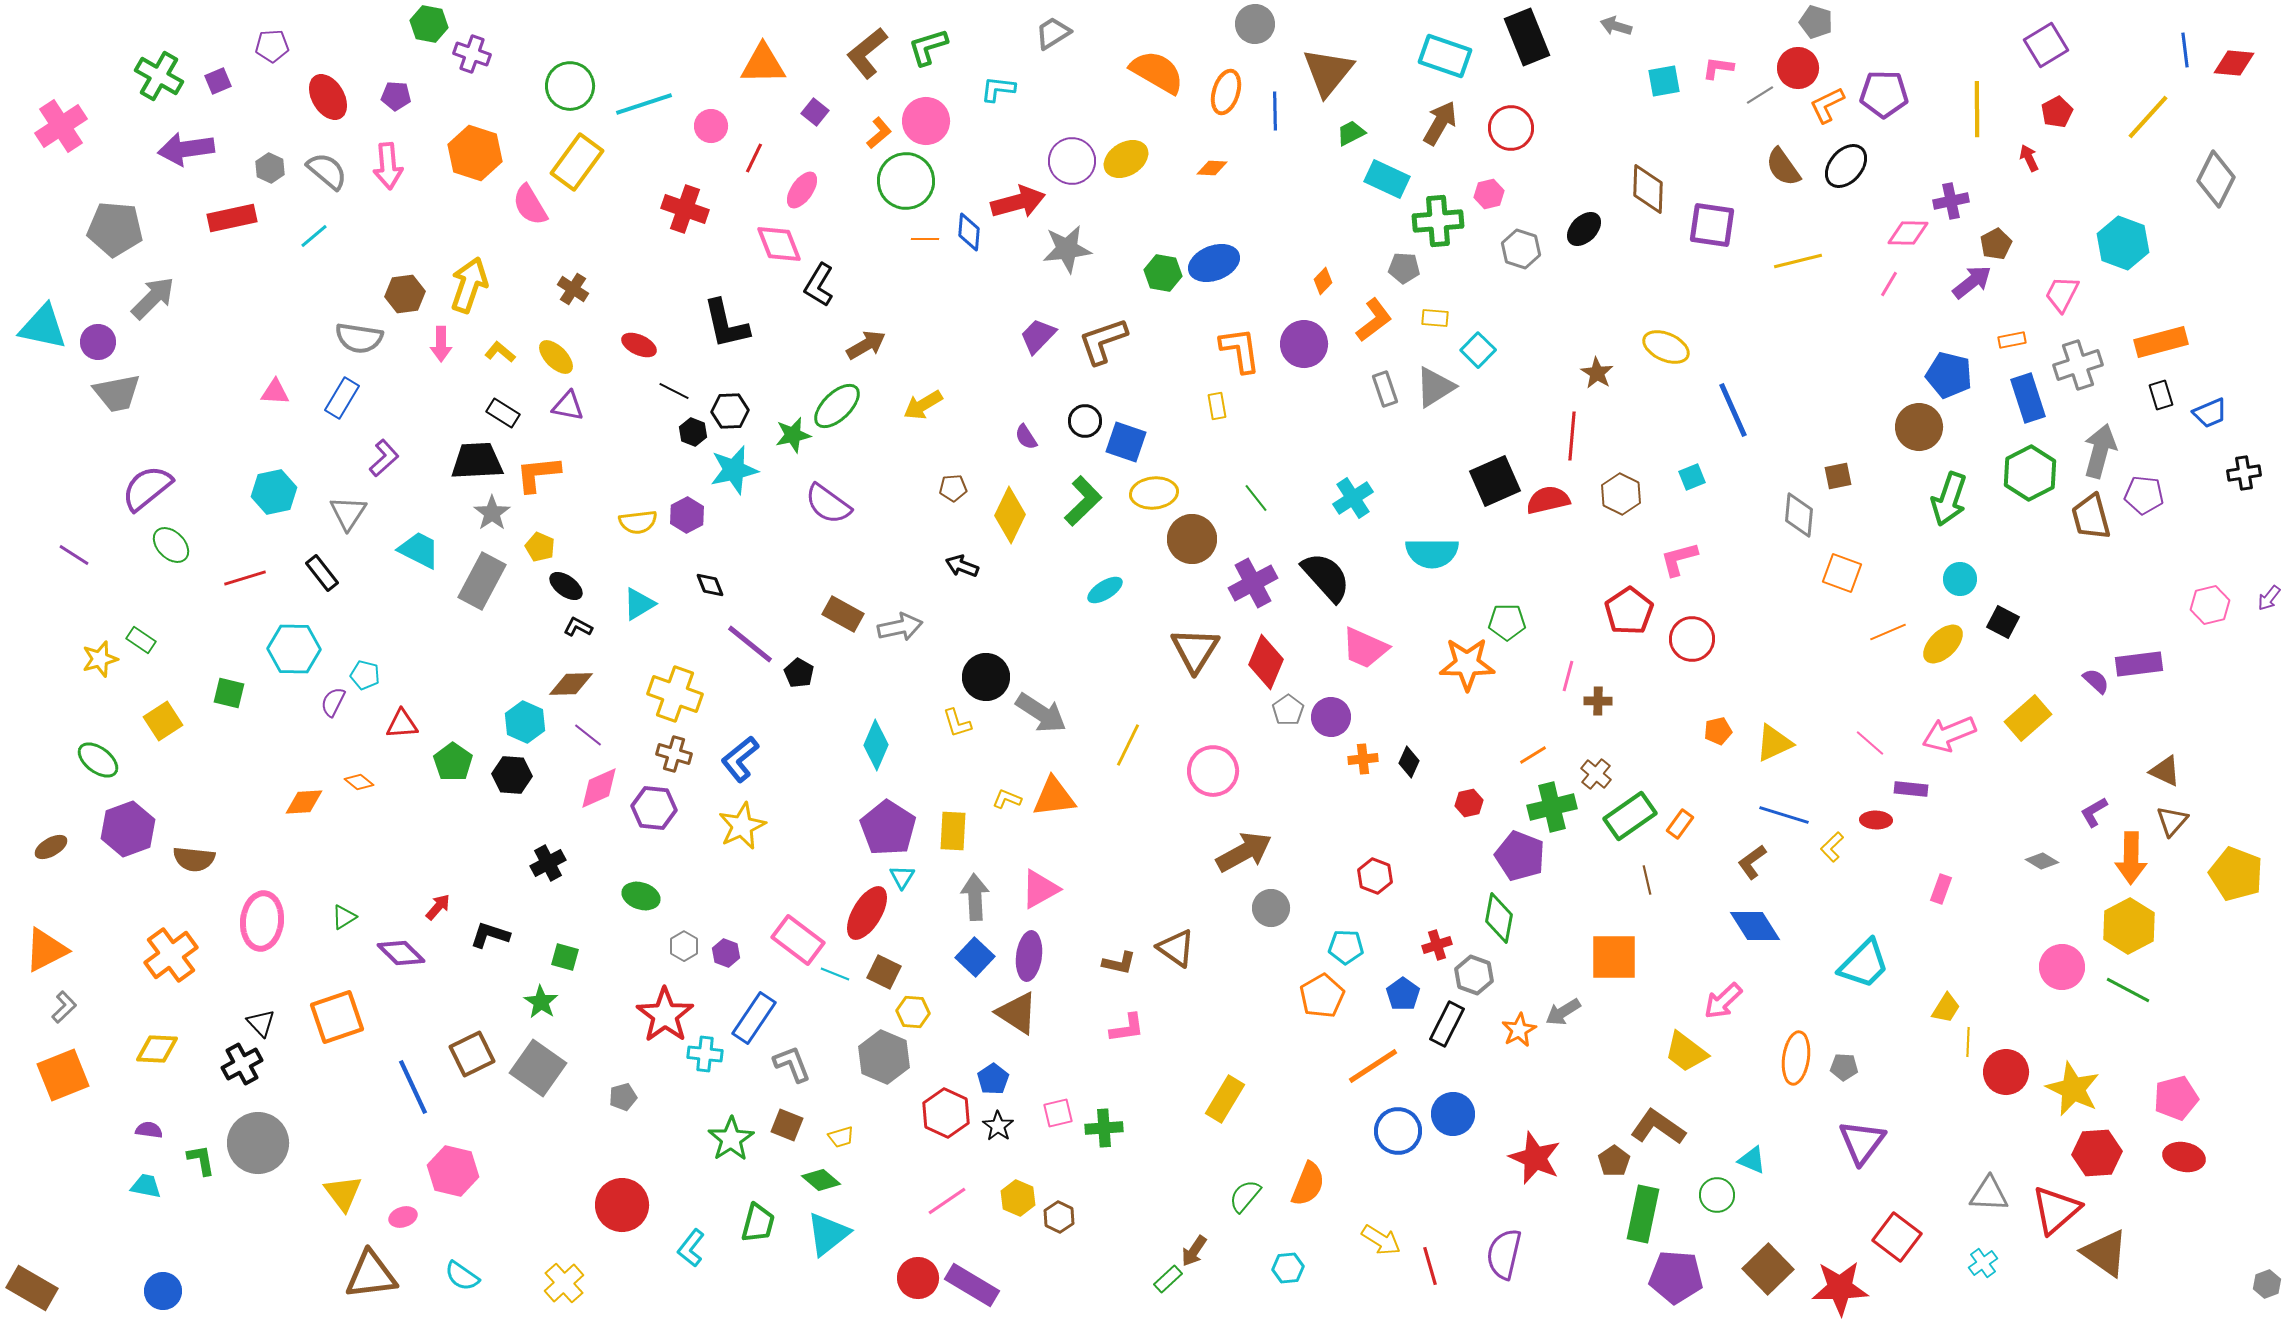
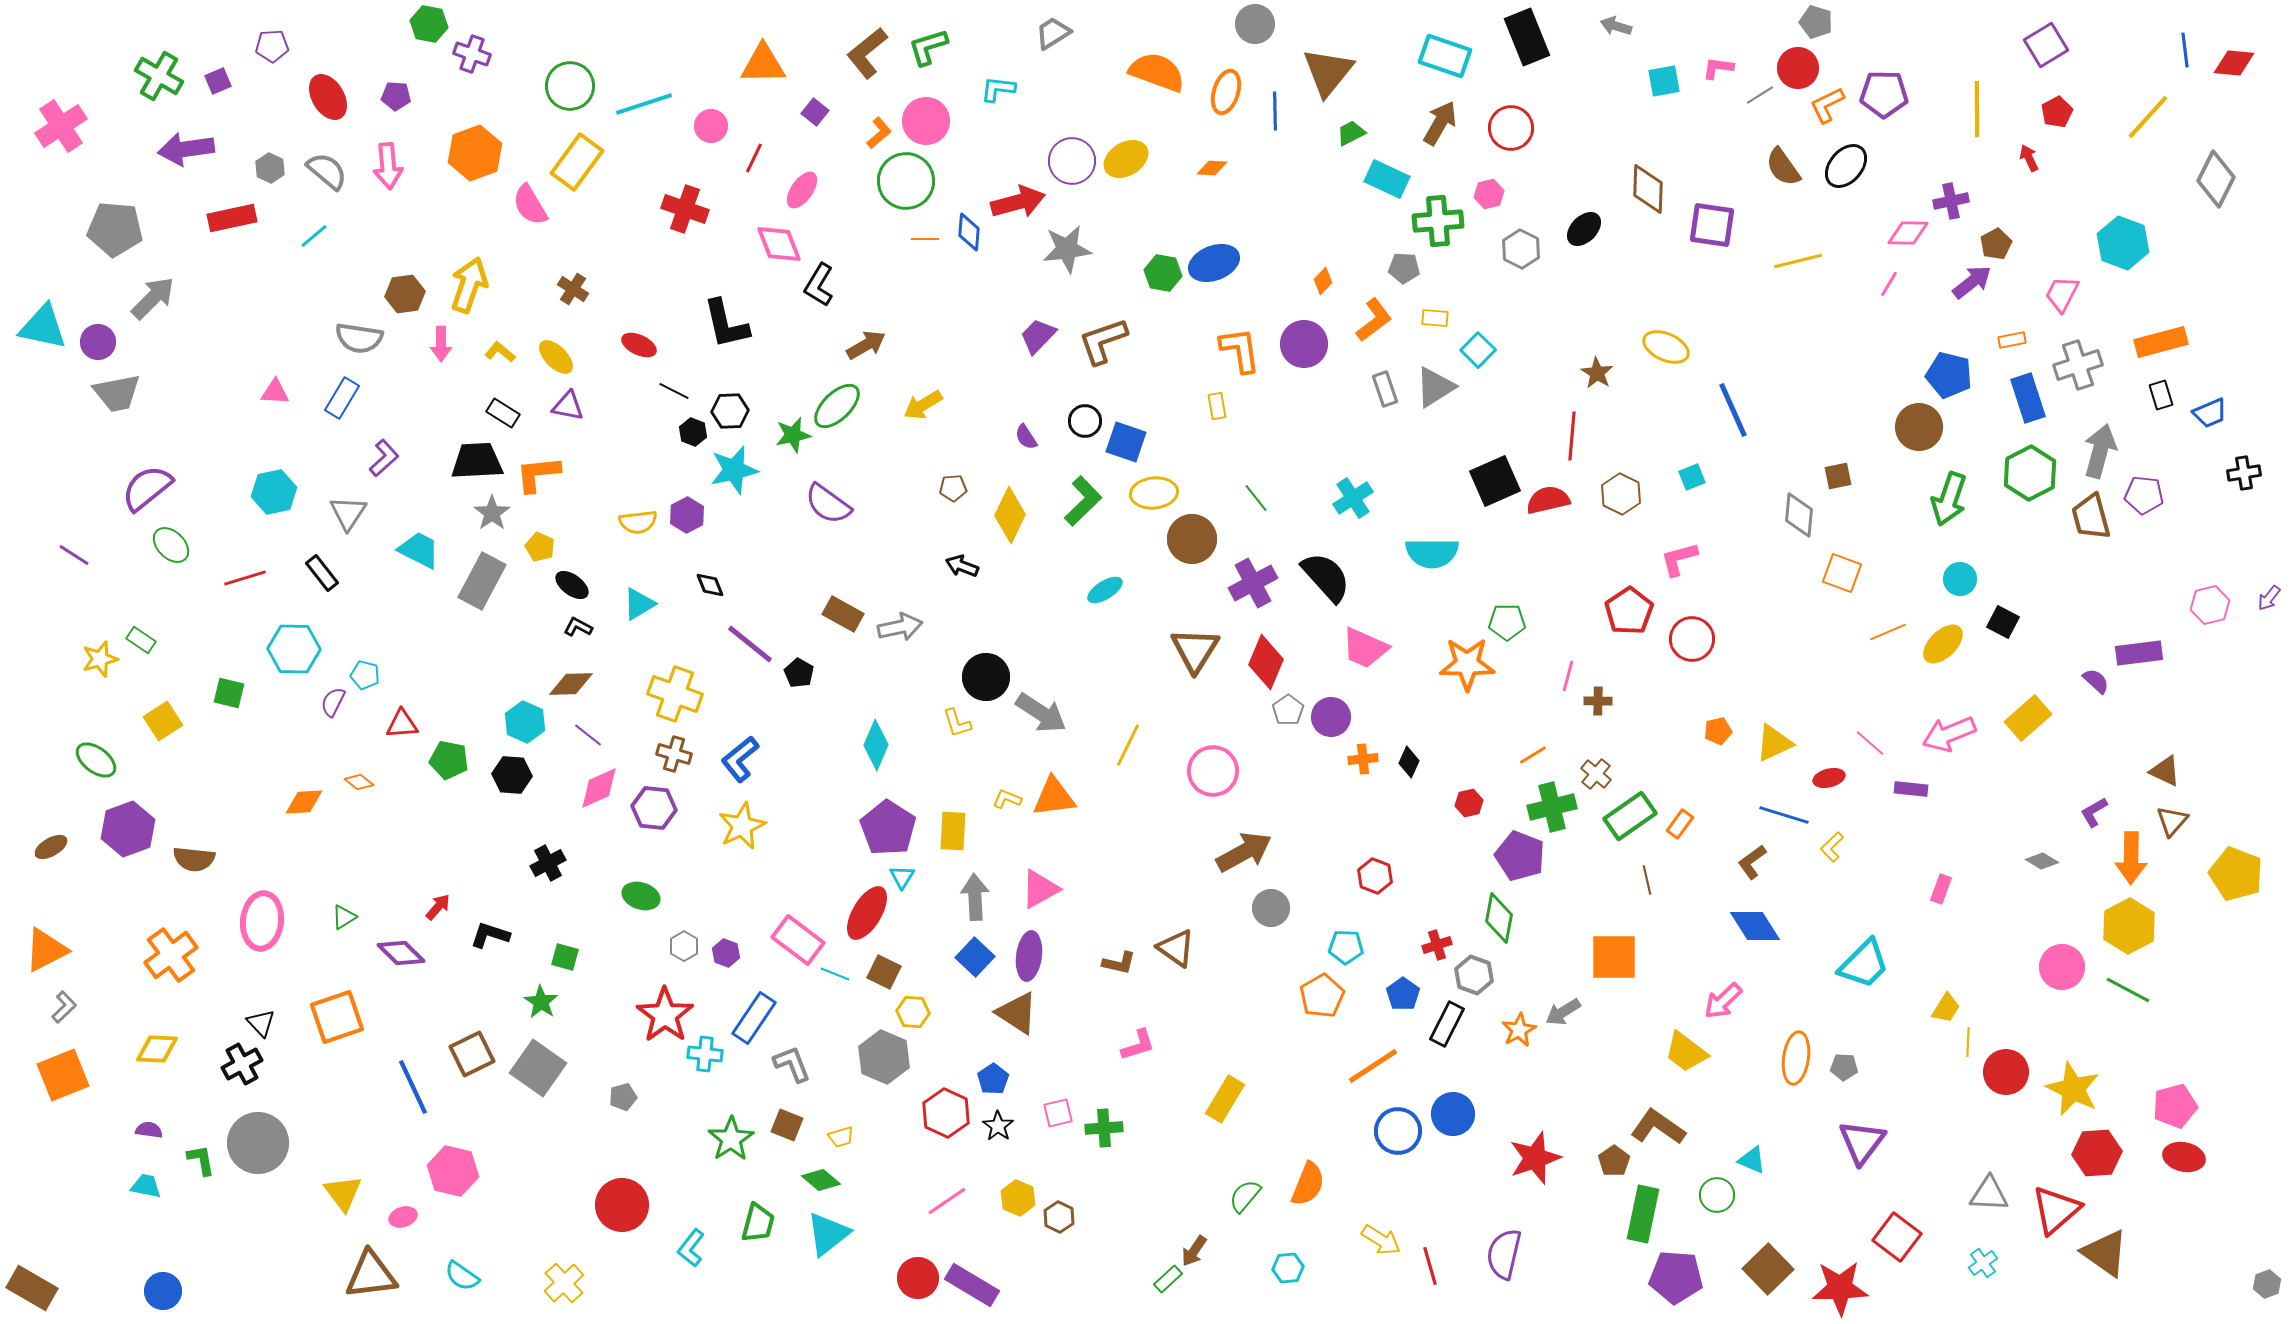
orange semicircle at (1157, 72): rotated 10 degrees counterclockwise
orange hexagon at (475, 153): rotated 22 degrees clockwise
gray hexagon at (1521, 249): rotated 9 degrees clockwise
black ellipse at (566, 586): moved 6 px right, 1 px up
purple rectangle at (2139, 664): moved 11 px up
green ellipse at (98, 760): moved 2 px left
green pentagon at (453, 762): moved 4 px left, 2 px up; rotated 24 degrees counterclockwise
red ellipse at (1876, 820): moved 47 px left, 42 px up; rotated 16 degrees counterclockwise
pink L-shape at (1127, 1028): moved 11 px right, 17 px down; rotated 9 degrees counterclockwise
pink pentagon at (2176, 1098): moved 1 px left, 8 px down
red star at (1535, 1158): rotated 30 degrees clockwise
